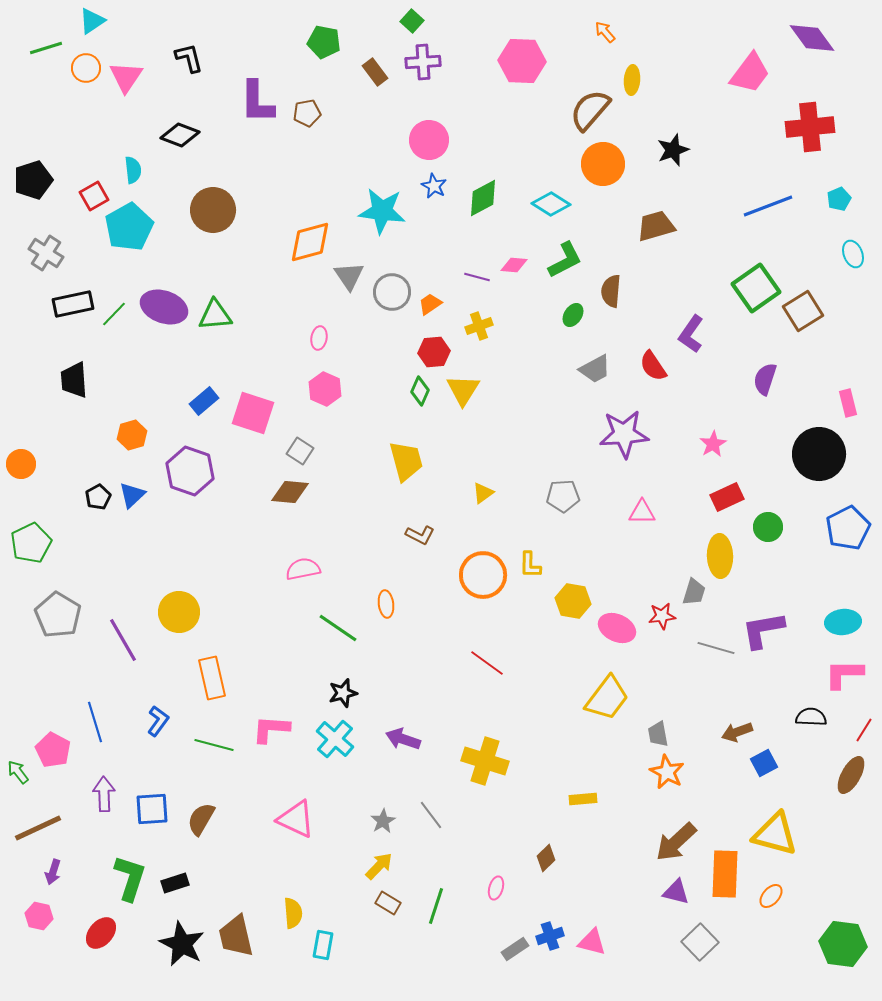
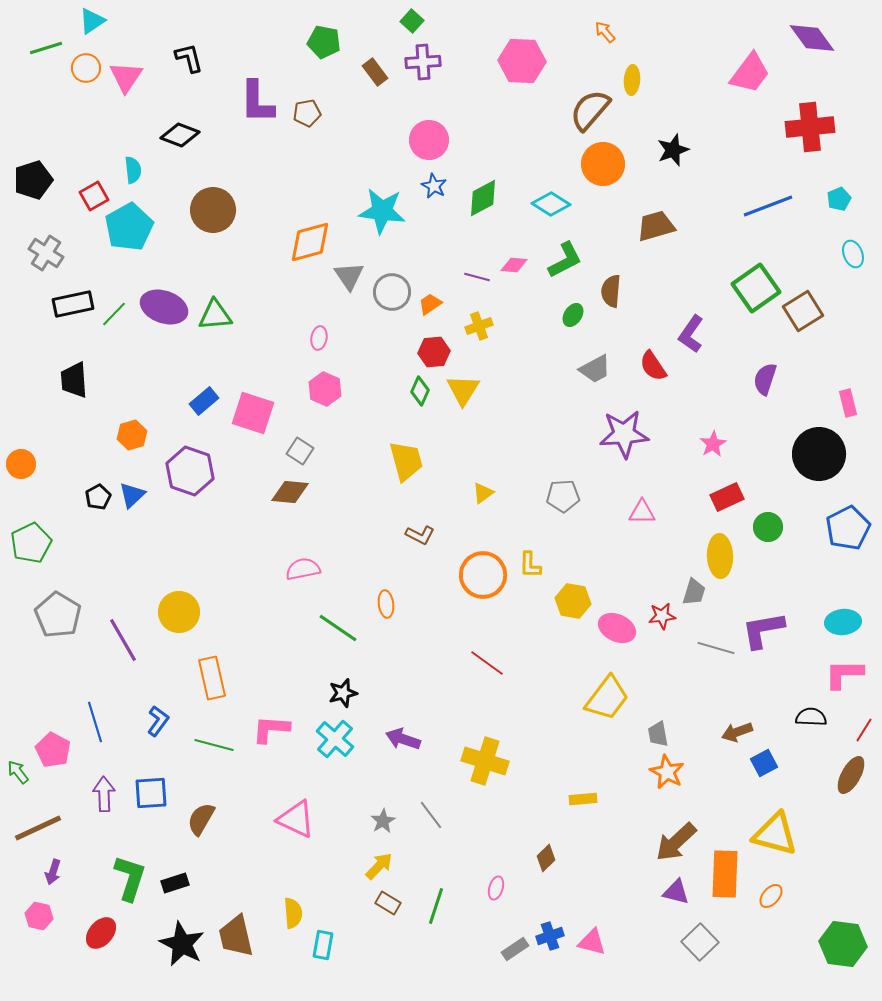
blue square at (152, 809): moved 1 px left, 16 px up
